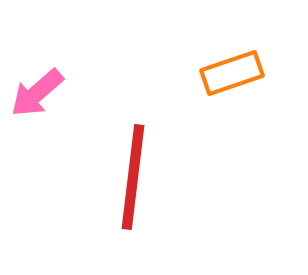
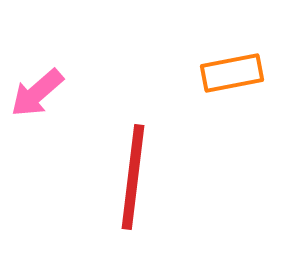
orange rectangle: rotated 8 degrees clockwise
